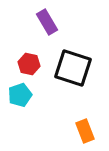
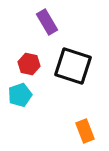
black square: moved 2 px up
